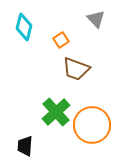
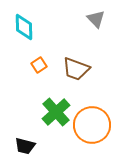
cyan diamond: rotated 16 degrees counterclockwise
orange square: moved 22 px left, 25 px down
black trapezoid: rotated 80 degrees counterclockwise
